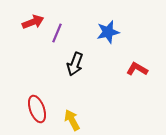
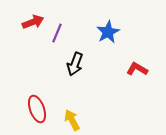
blue star: rotated 15 degrees counterclockwise
